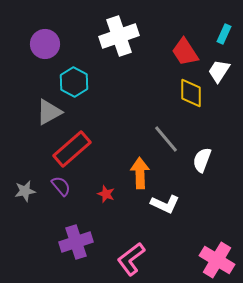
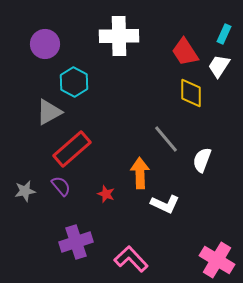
white cross: rotated 18 degrees clockwise
white trapezoid: moved 5 px up
pink L-shape: rotated 84 degrees clockwise
